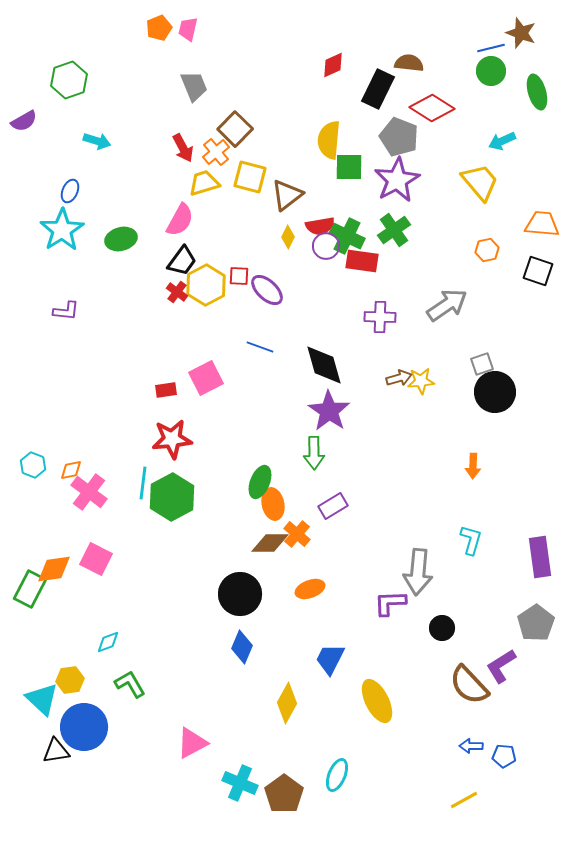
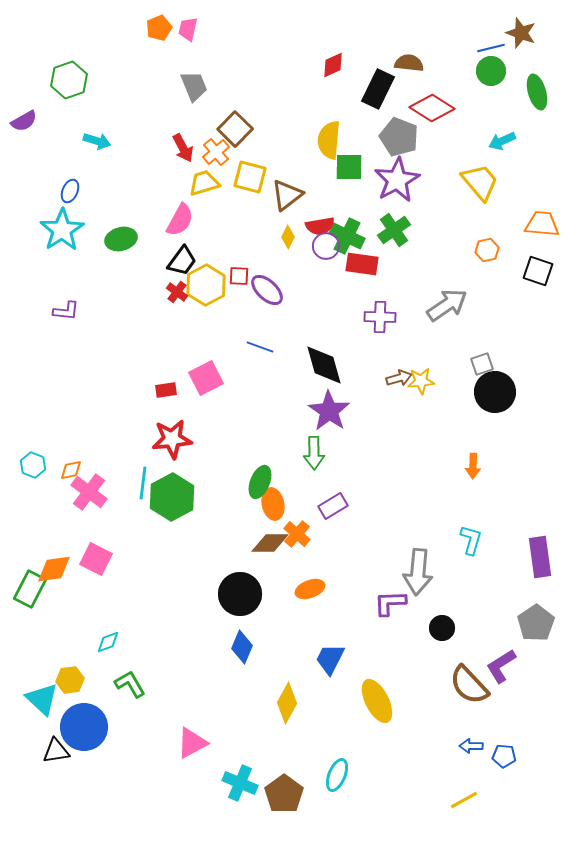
red rectangle at (362, 261): moved 3 px down
